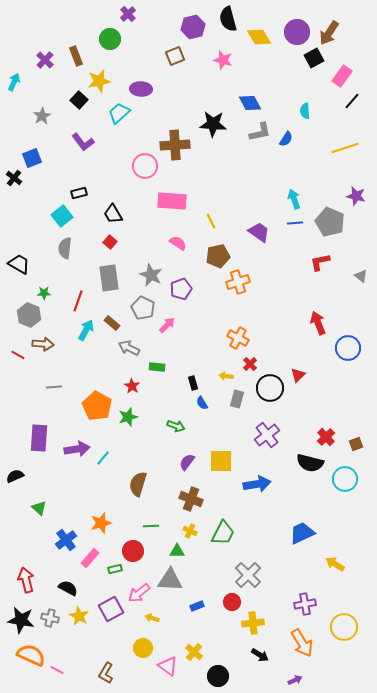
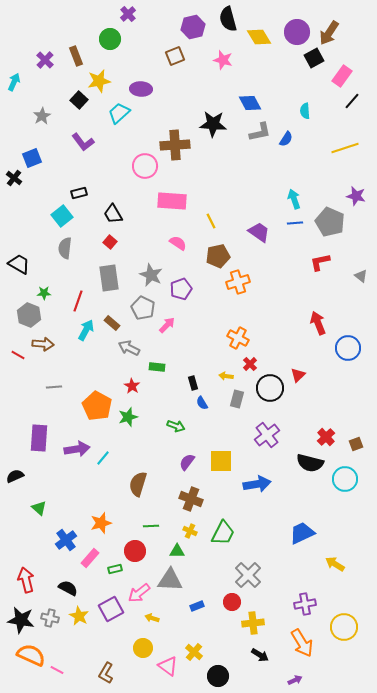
red circle at (133, 551): moved 2 px right
